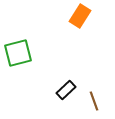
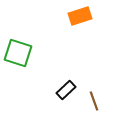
orange rectangle: rotated 40 degrees clockwise
green square: rotated 32 degrees clockwise
